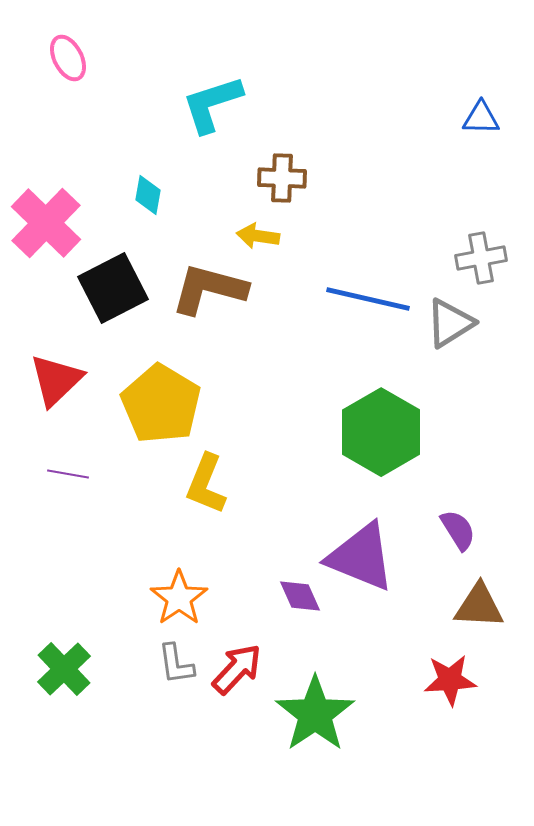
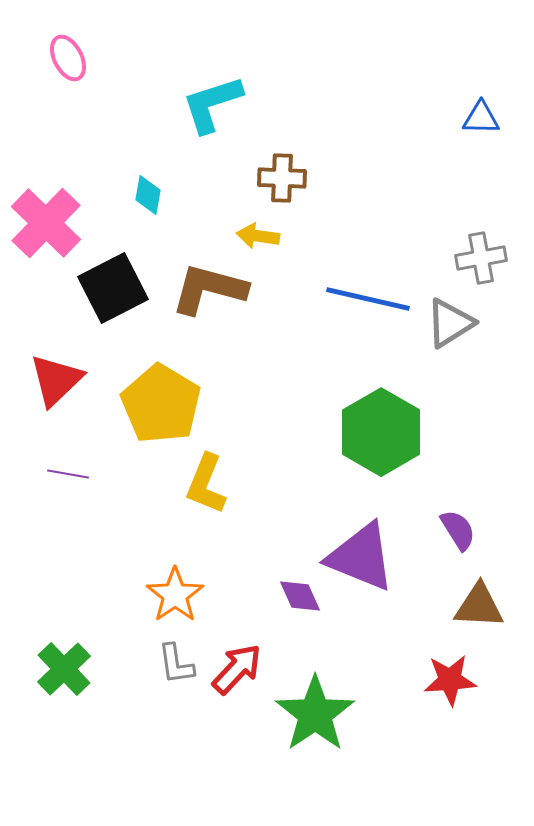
orange star: moved 4 px left, 3 px up
